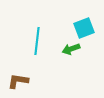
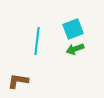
cyan square: moved 11 px left, 1 px down
green arrow: moved 4 px right
